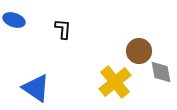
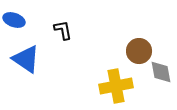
black L-shape: moved 1 px down; rotated 15 degrees counterclockwise
yellow cross: moved 1 px right, 4 px down; rotated 28 degrees clockwise
blue triangle: moved 10 px left, 29 px up
